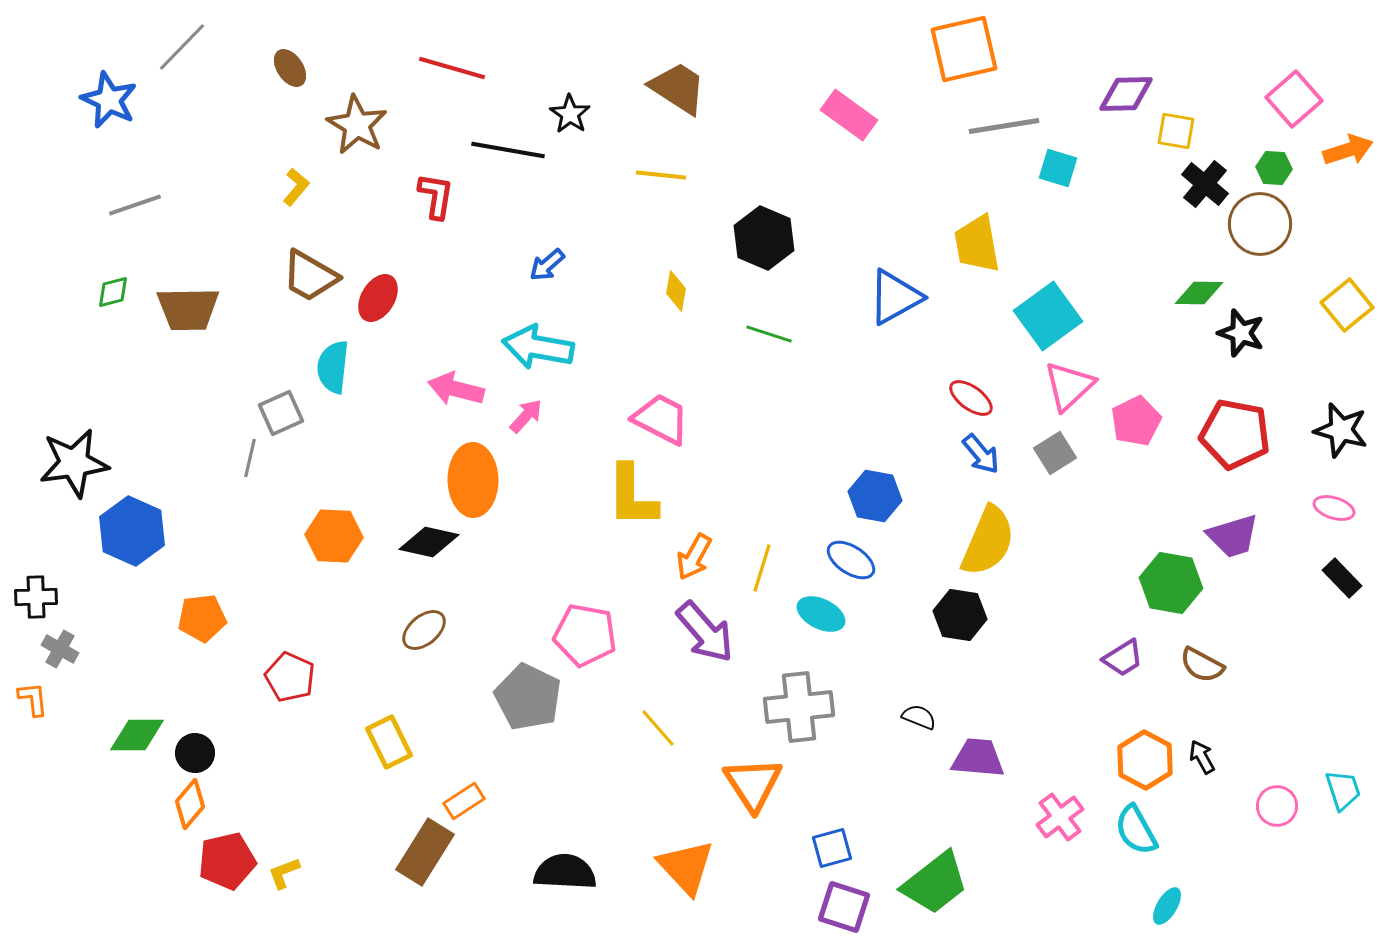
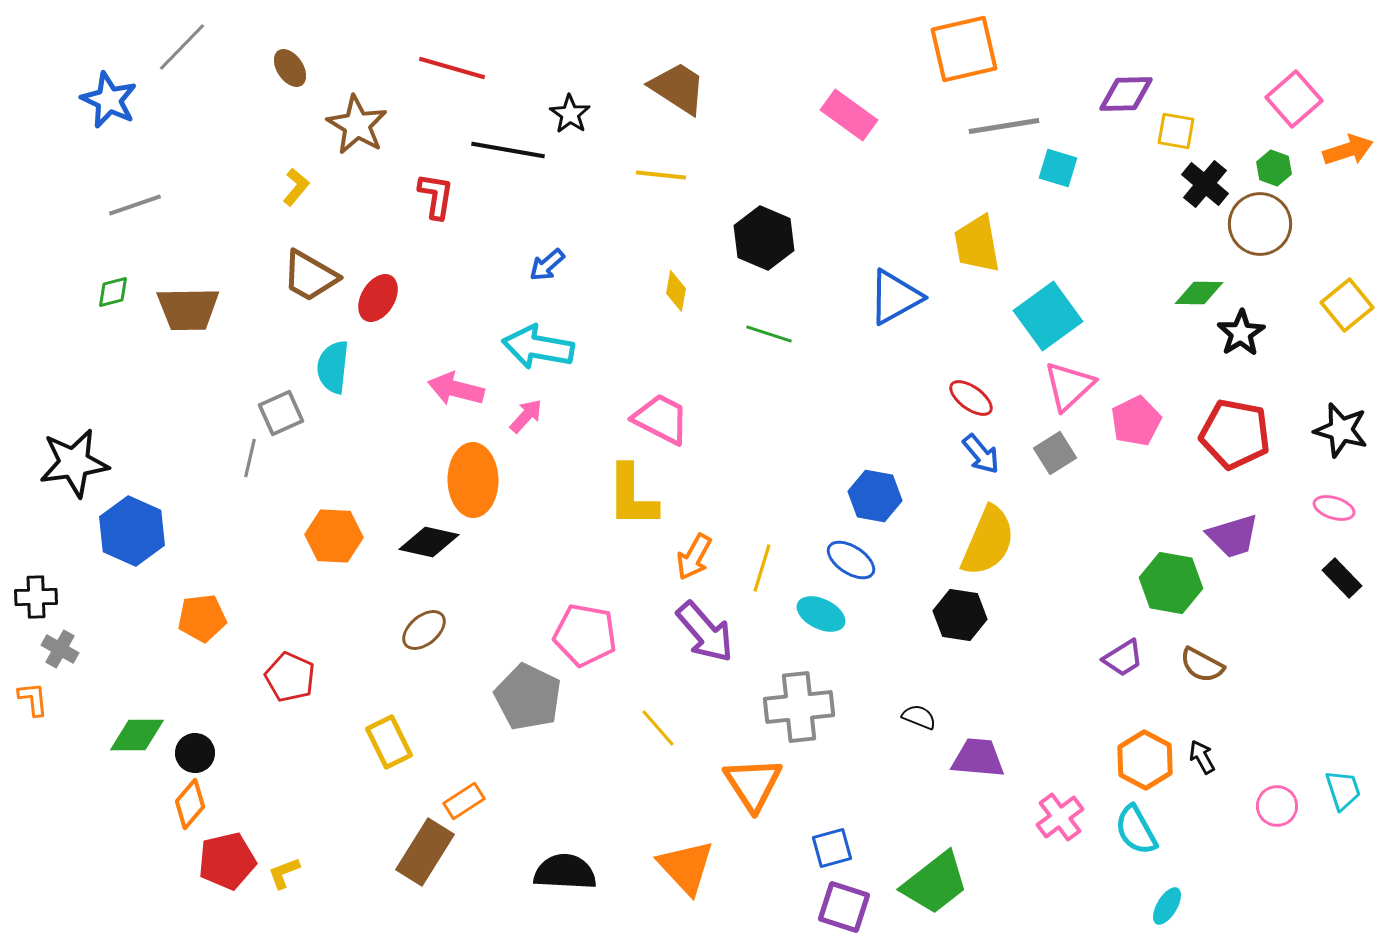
green hexagon at (1274, 168): rotated 16 degrees clockwise
black star at (1241, 333): rotated 21 degrees clockwise
